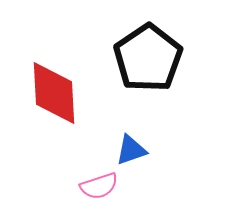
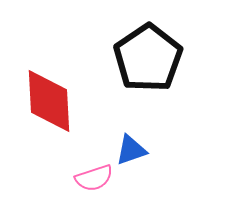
red diamond: moved 5 px left, 8 px down
pink semicircle: moved 5 px left, 8 px up
